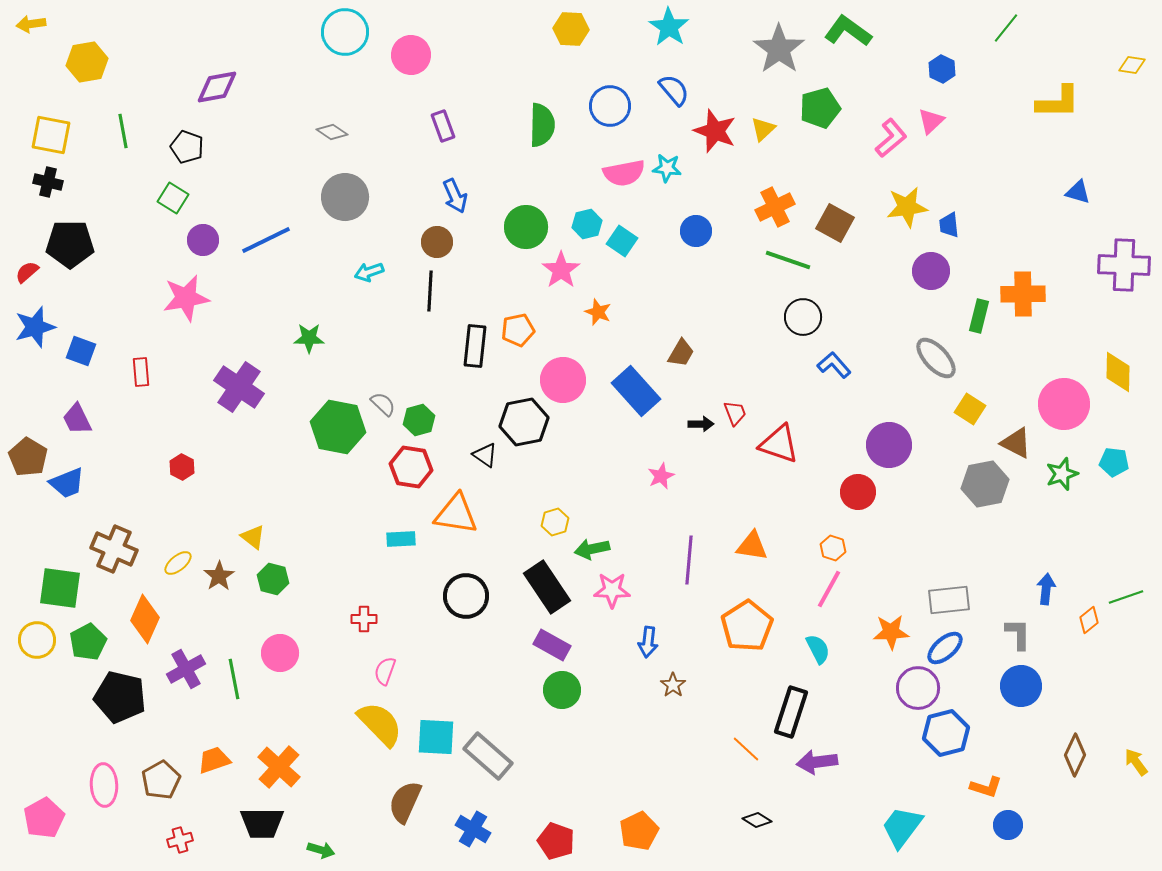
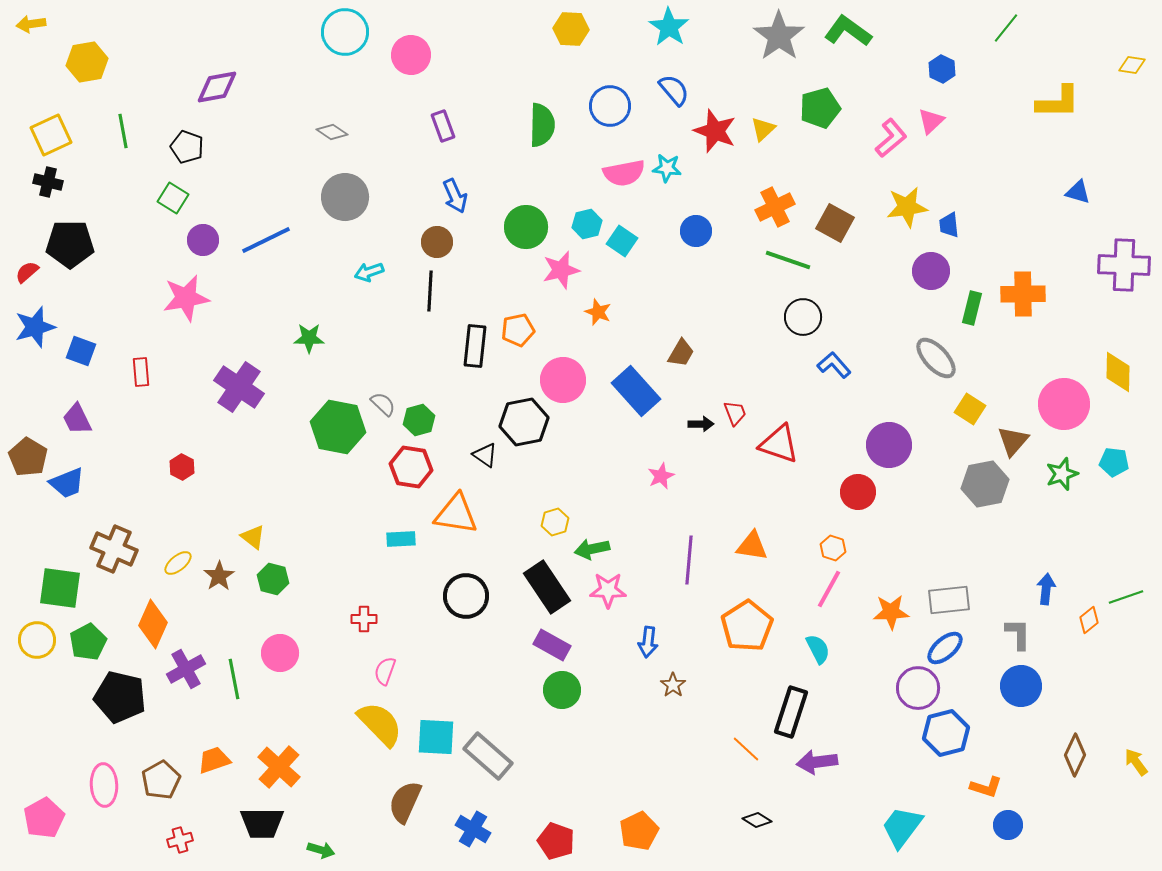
gray star at (779, 49): moved 13 px up
yellow square at (51, 135): rotated 36 degrees counterclockwise
pink star at (561, 270): rotated 21 degrees clockwise
green rectangle at (979, 316): moved 7 px left, 8 px up
brown triangle at (1016, 443): moved 3 px left, 2 px up; rotated 44 degrees clockwise
pink star at (612, 590): moved 4 px left
orange diamond at (145, 619): moved 8 px right, 5 px down
orange star at (891, 632): moved 20 px up
